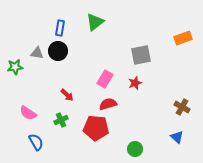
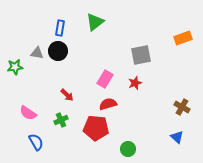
green circle: moved 7 px left
